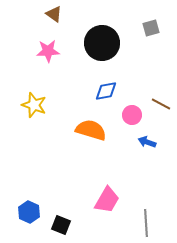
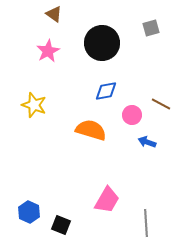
pink star: rotated 25 degrees counterclockwise
